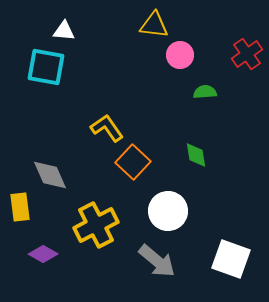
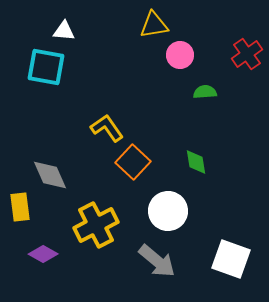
yellow triangle: rotated 16 degrees counterclockwise
green diamond: moved 7 px down
